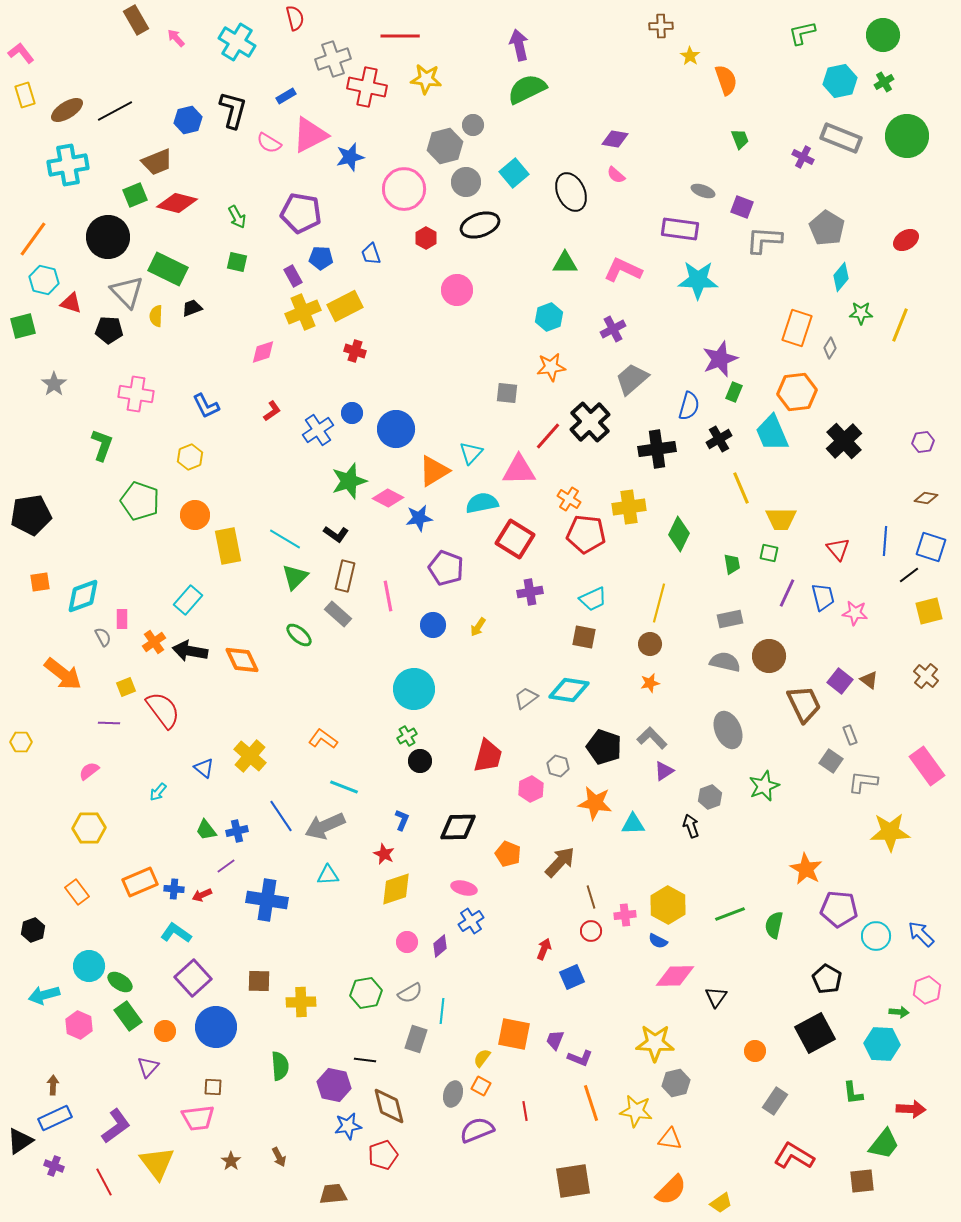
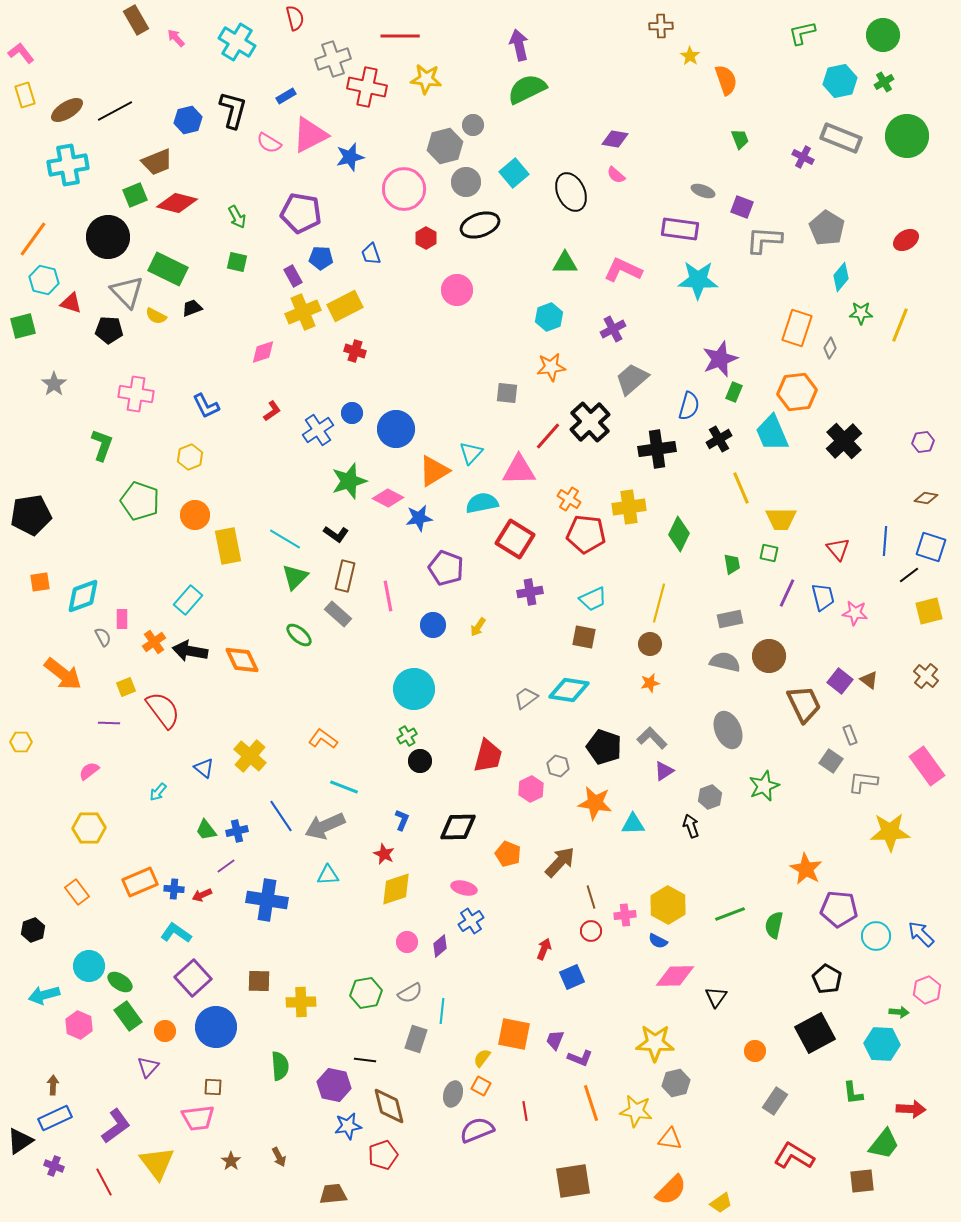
yellow semicircle at (156, 316): rotated 65 degrees counterclockwise
